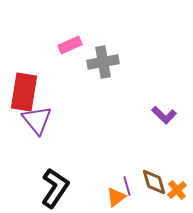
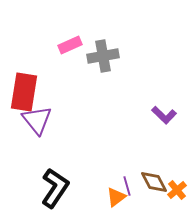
gray cross: moved 6 px up
brown diamond: rotated 12 degrees counterclockwise
